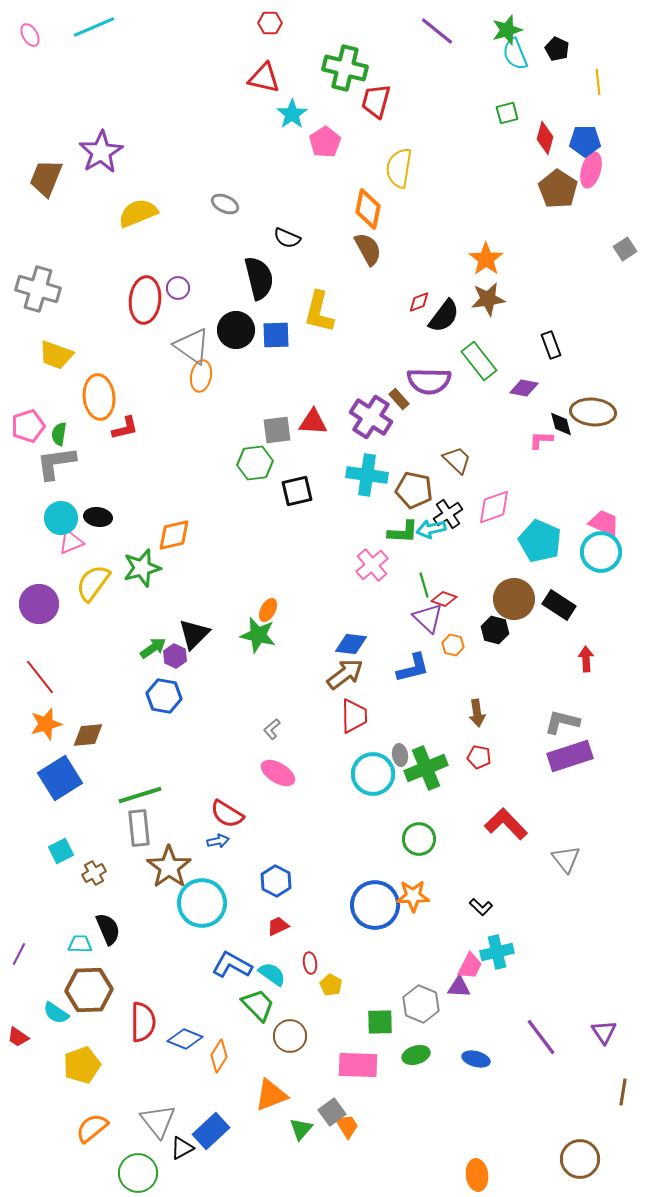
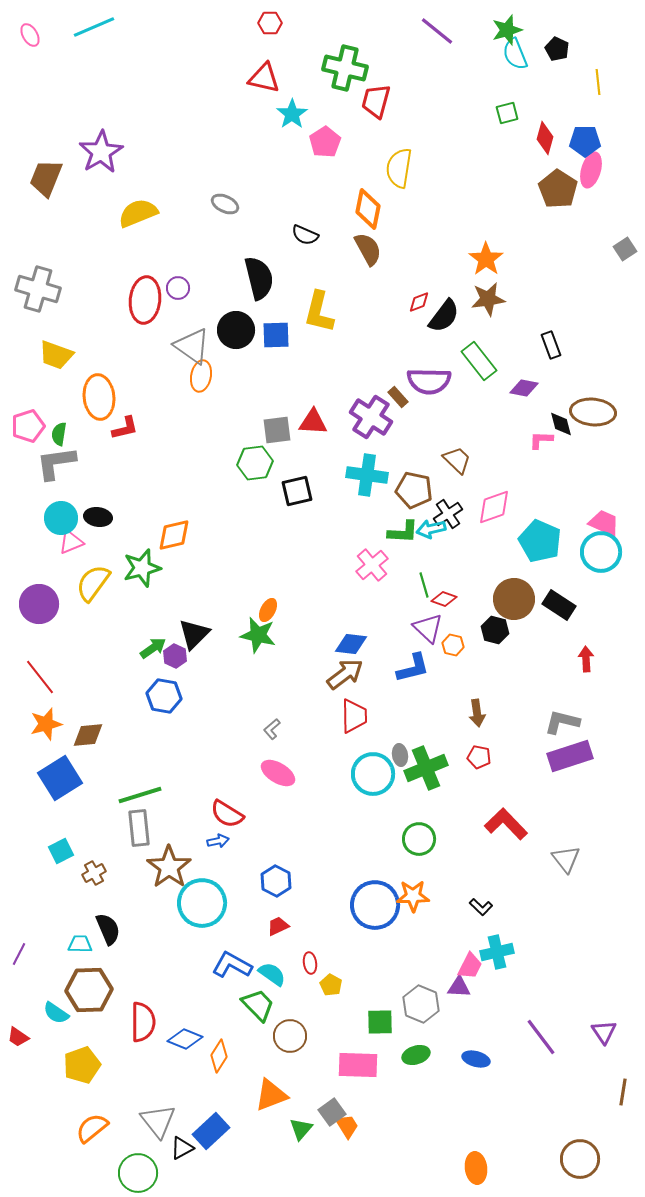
black semicircle at (287, 238): moved 18 px right, 3 px up
brown rectangle at (399, 399): moved 1 px left, 2 px up
purple triangle at (428, 618): moved 10 px down
orange ellipse at (477, 1175): moved 1 px left, 7 px up
